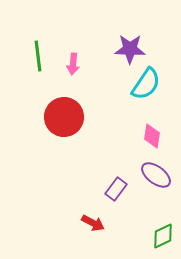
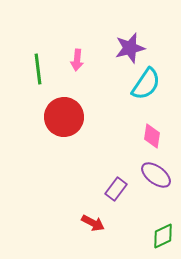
purple star: moved 1 px up; rotated 16 degrees counterclockwise
green line: moved 13 px down
pink arrow: moved 4 px right, 4 px up
